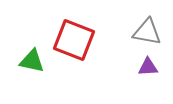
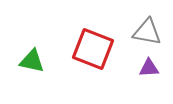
red square: moved 19 px right, 9 px down
purple triangle: moved 1 px right, 1 px down
